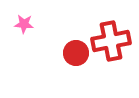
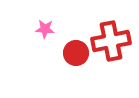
pink star: moved 21 px right, 5 px down
